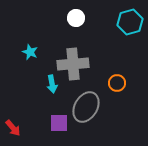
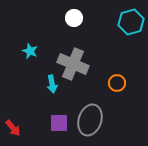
white circle: moved 2 px left
cyan hexagon: moved 1 px right
cyan star: moved 1 px up
gray cross: rotated 28 degrees clockwise
gray ellipse: moved 4 px right, 13 px down; rotated 12 degrees counterclockwise
